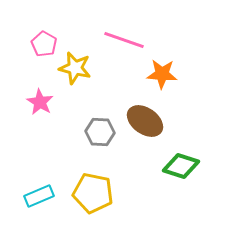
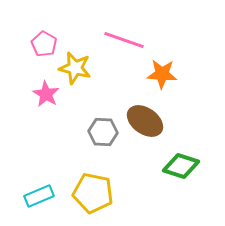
pink star: moved 6 px right, 8 px up
gray hexagon: moved 3 px right
